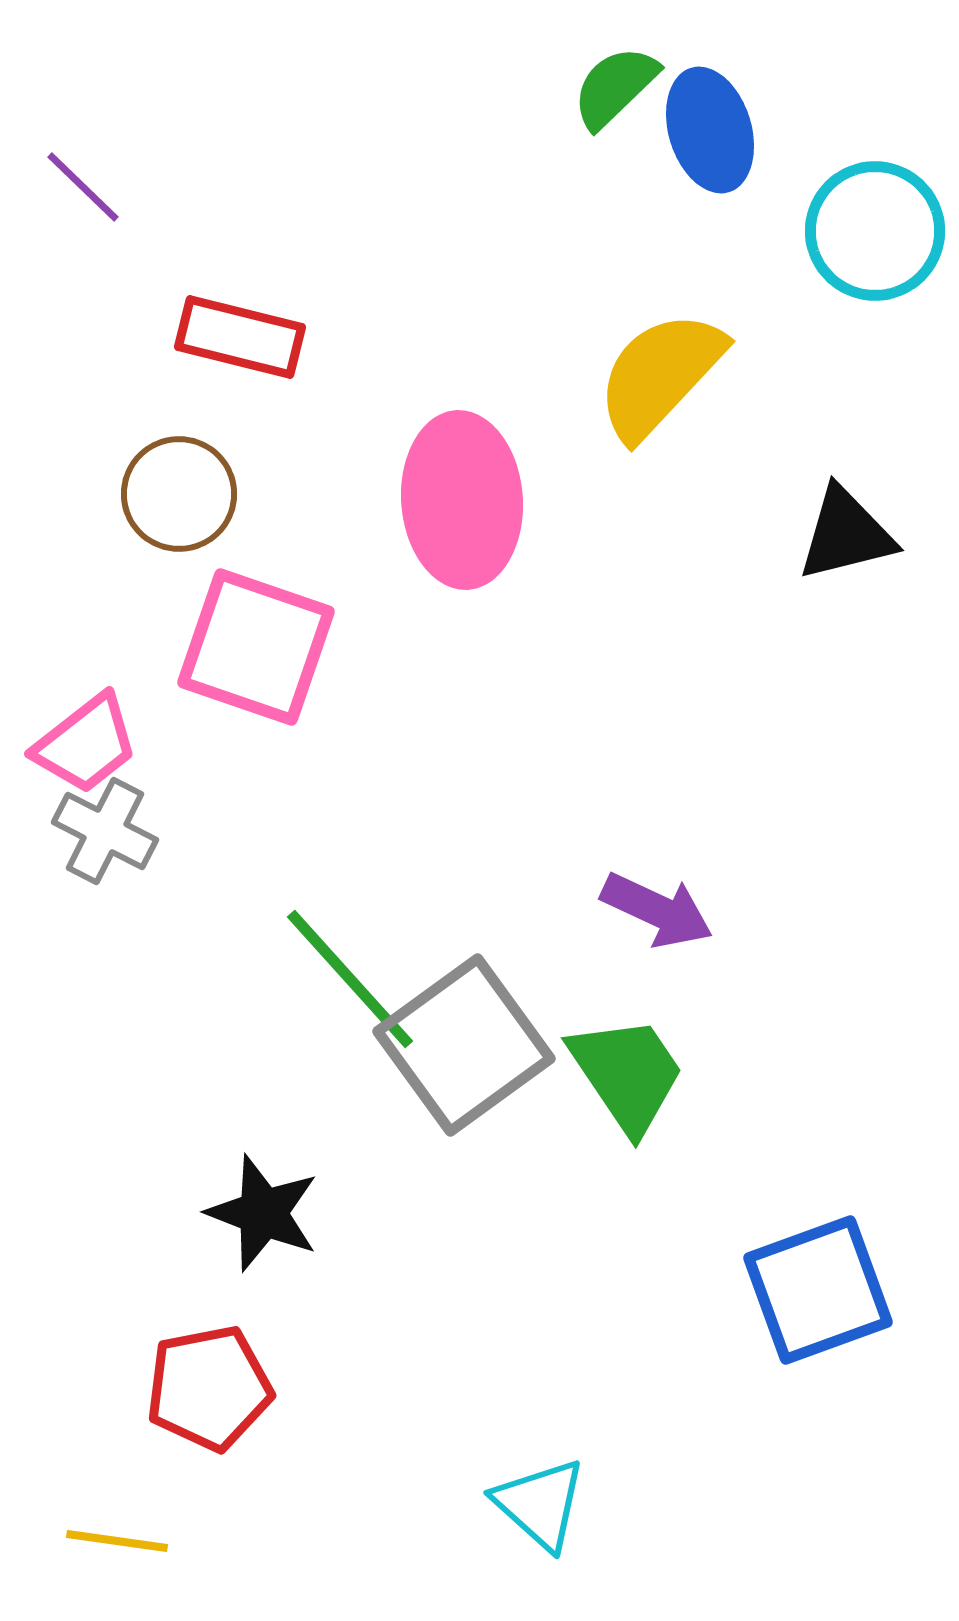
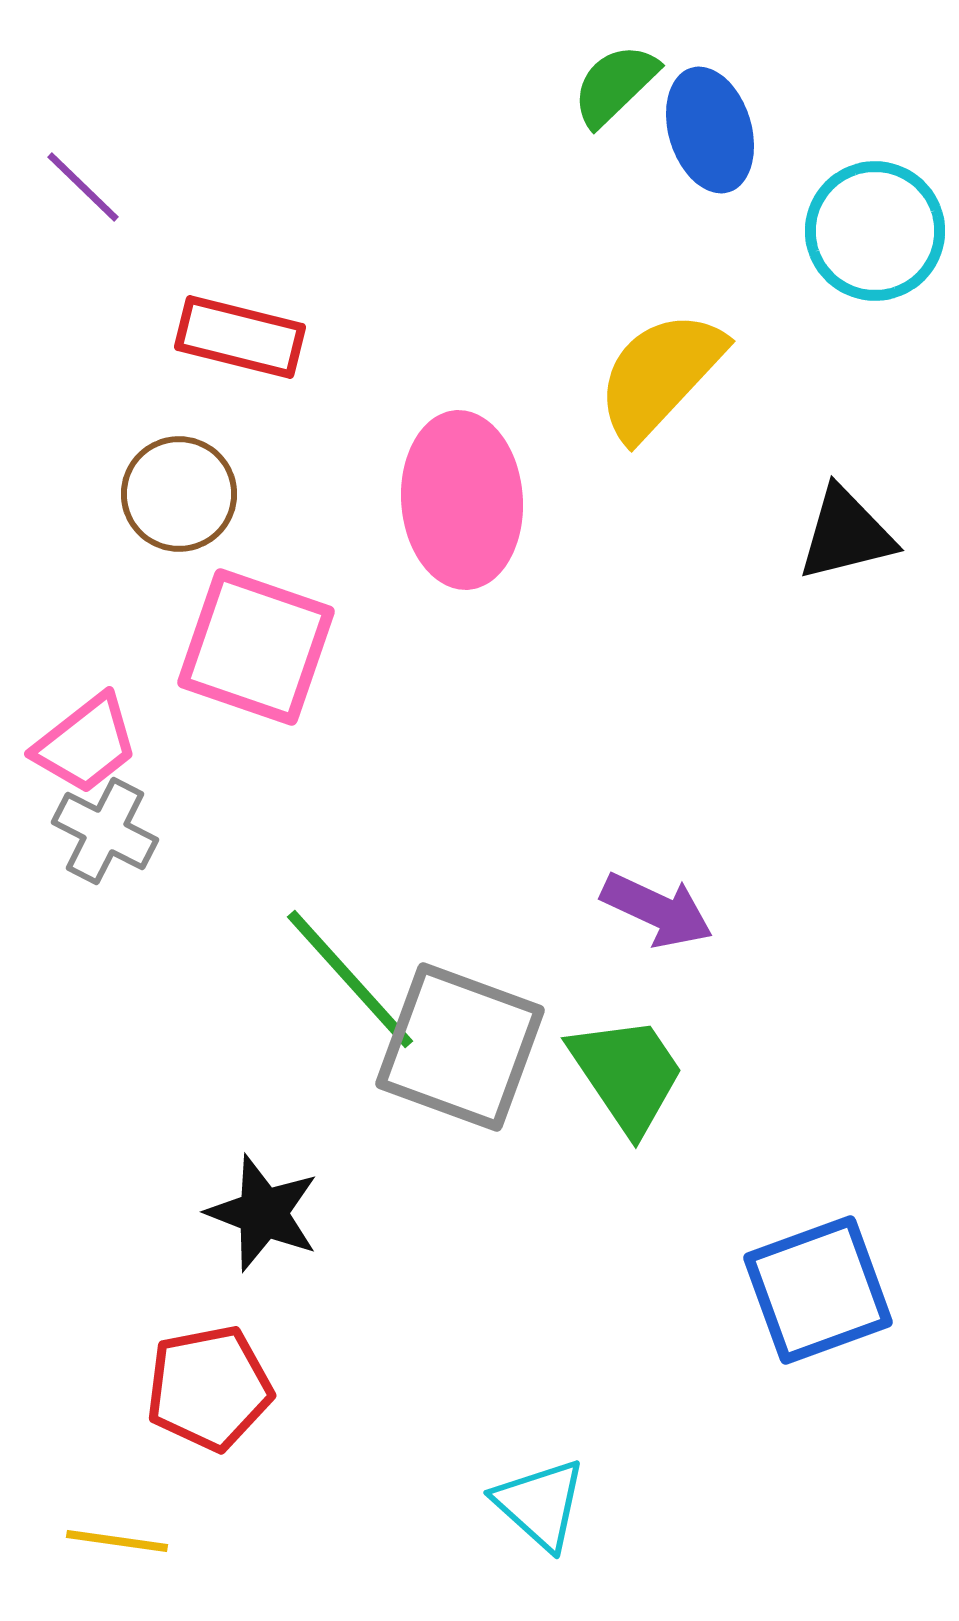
green semicircle: moved 2 px up
gray square: moved 4 px left, 2 px down; rotated 34 degrees counterclockwise
